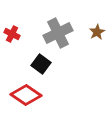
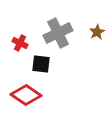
red cross: moved 8 px right, 9 px down
black square: rotated 30 degrees counterclockwise
